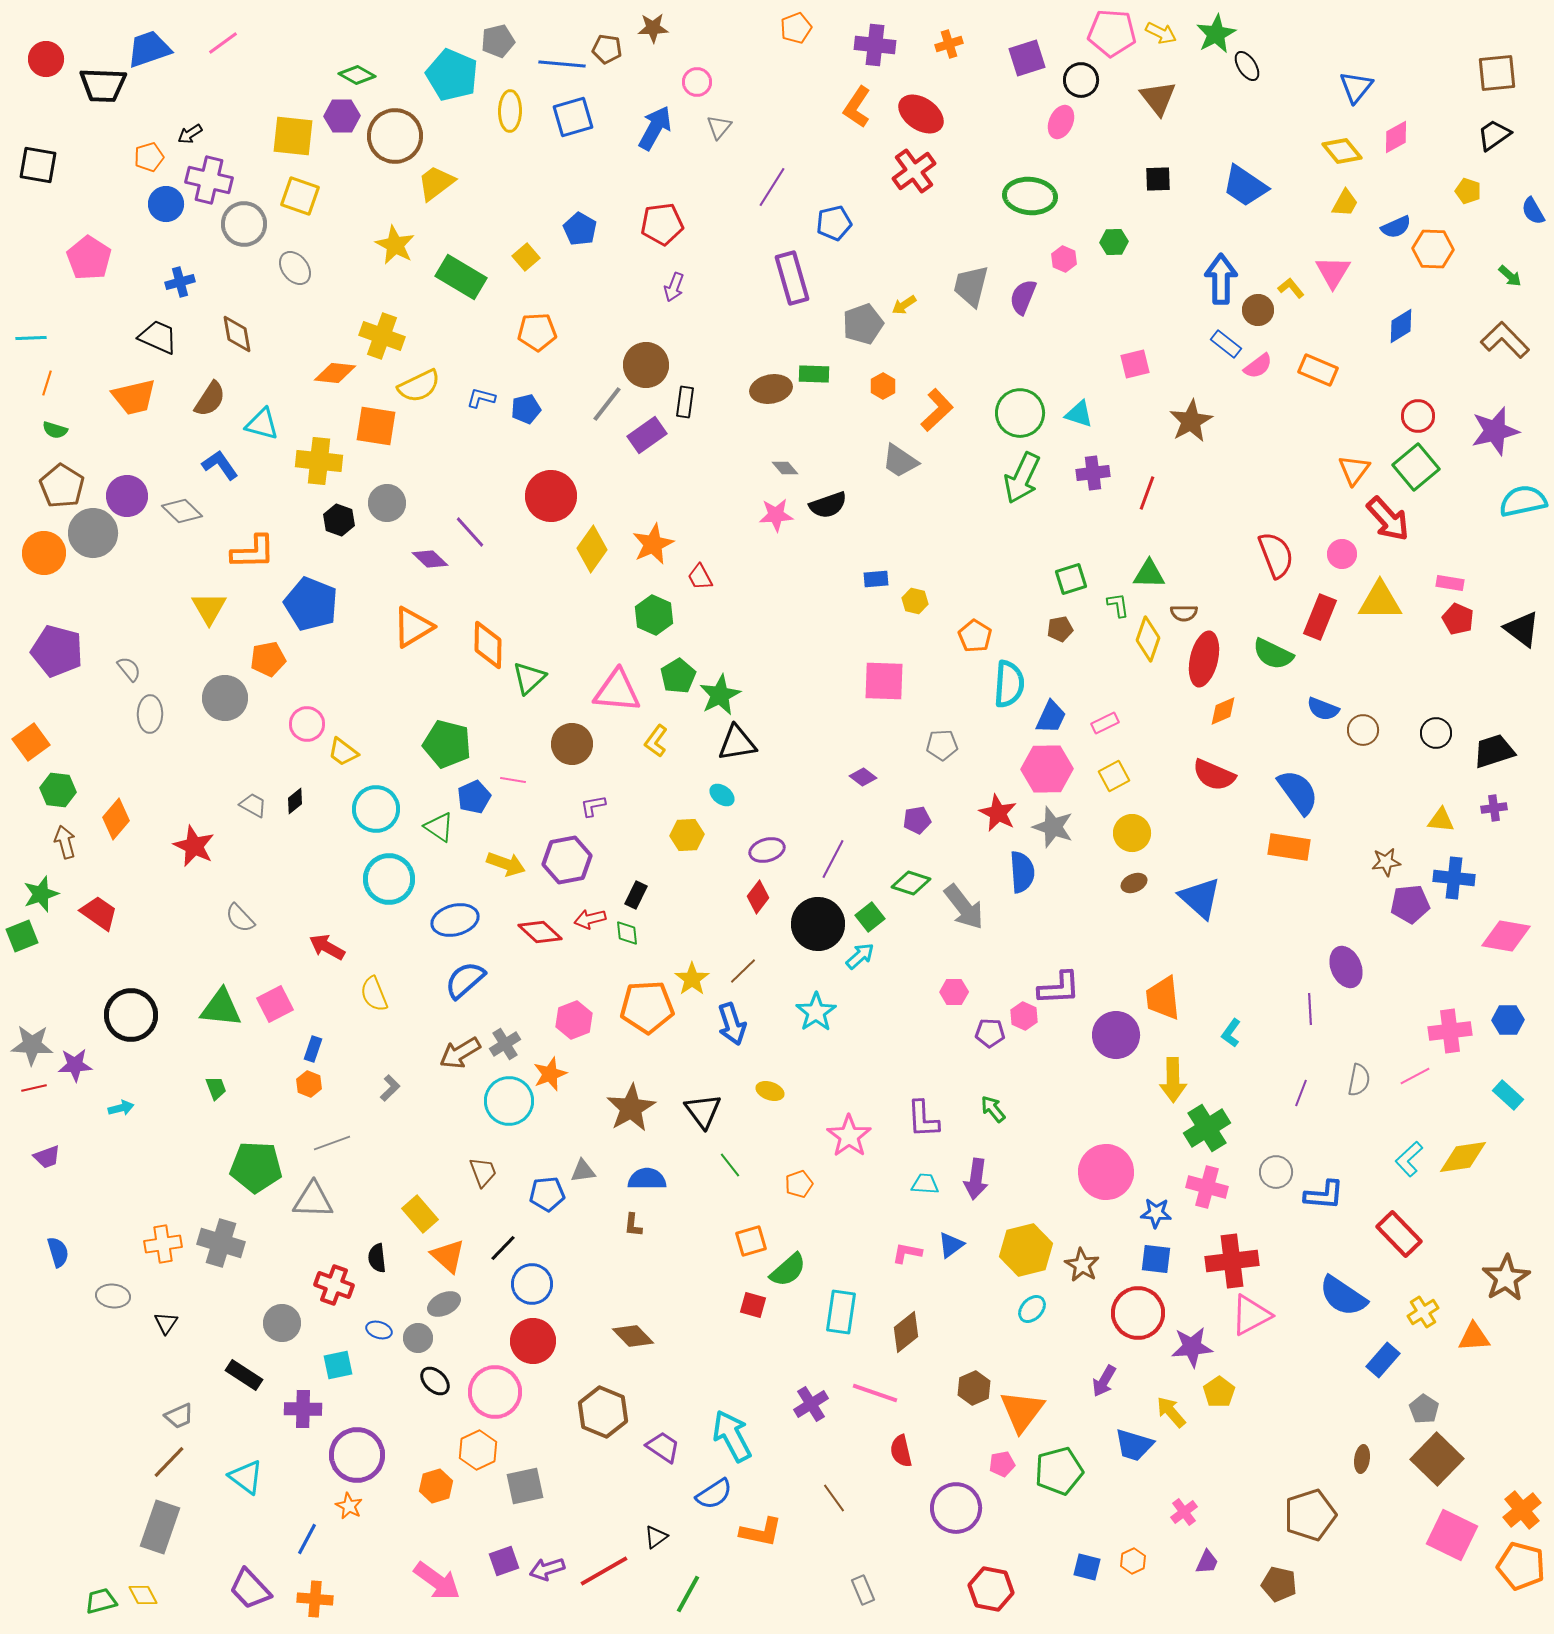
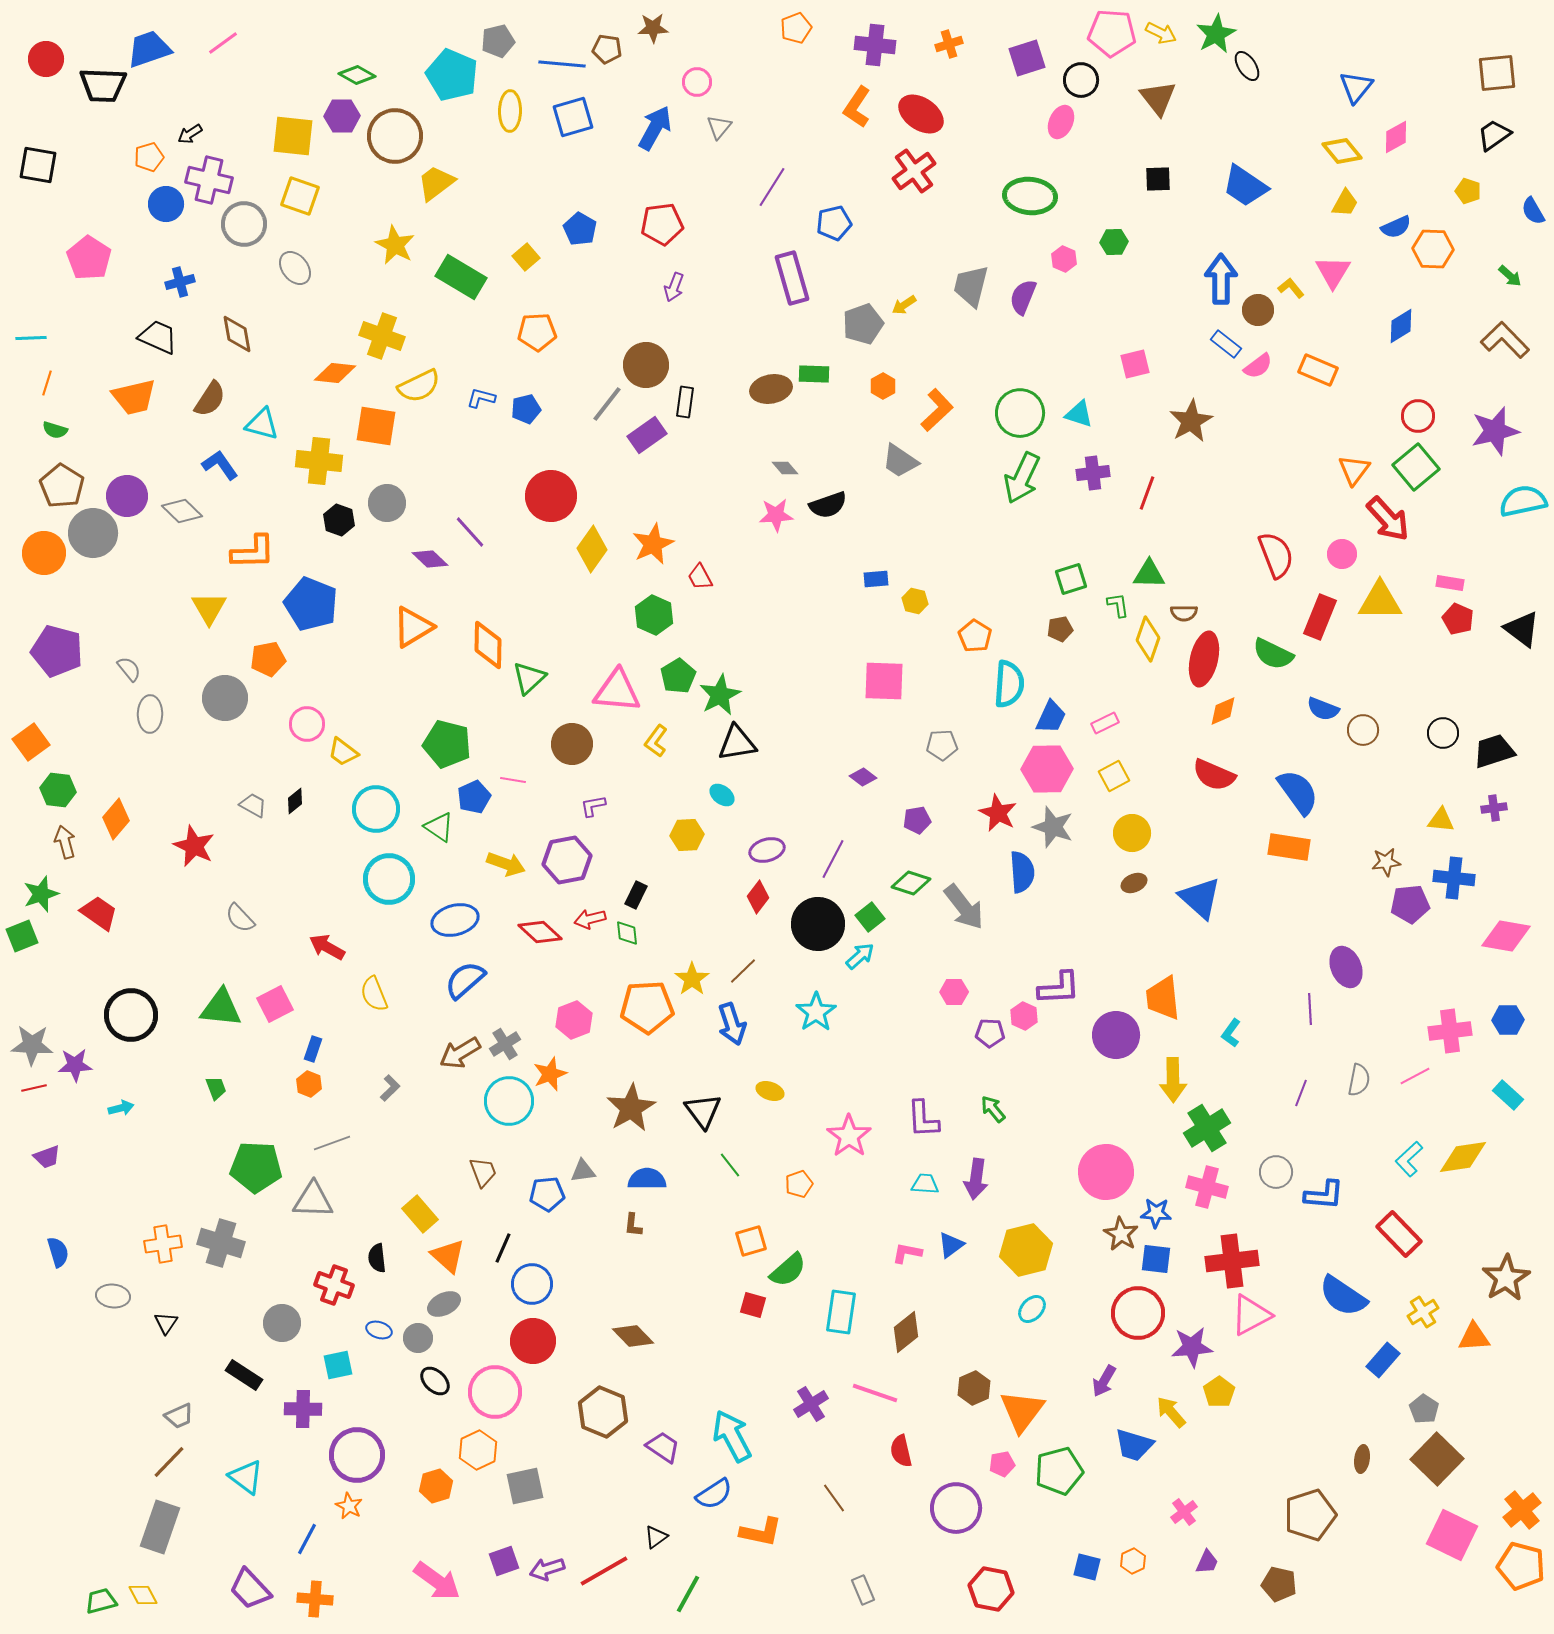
black circle at (1436, 733): moved 7 px right
black line at (503, 1248): rotated 20 degrees counterclockwise
brown star at (1082, 1265): moved 39 px right, 31 px up
